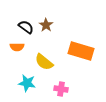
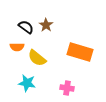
orange rectangle: moved 1 px left, 1 px down
yellow semicircle: moved 7 px left, 4 px up
pink cross: moved 6 px right, 1 px up
